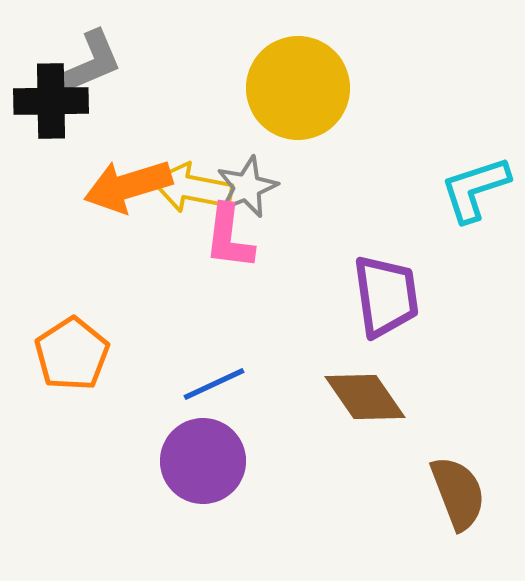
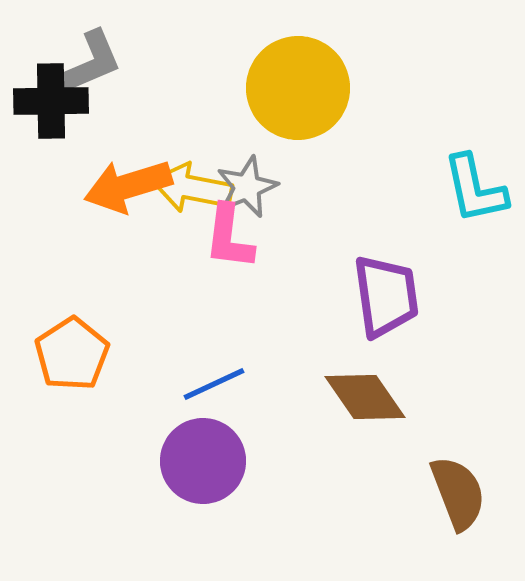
cyan L-shape: rotated 84 degrees counterclockwise
